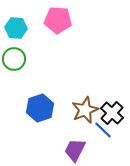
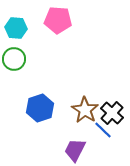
brown star: rotated 16 degrees counterclockwise
